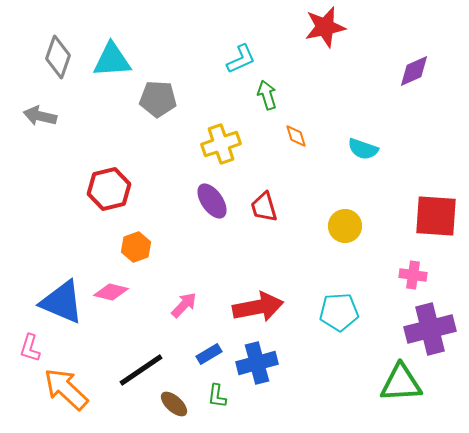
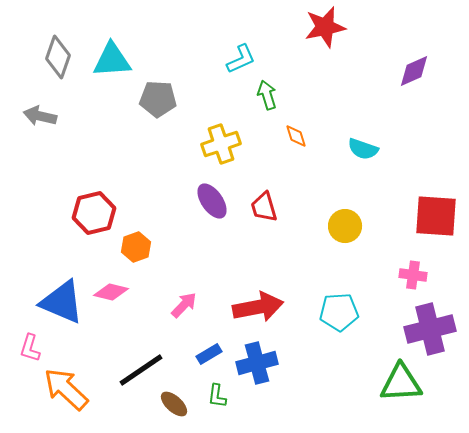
red hexagon: moved 15 px left, 24 px down
